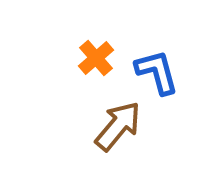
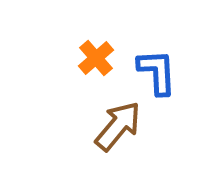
blue L-shape: rotated 12 degrees clockwise
